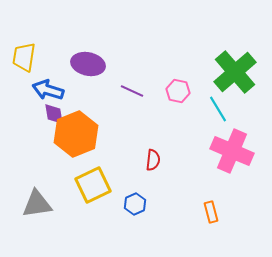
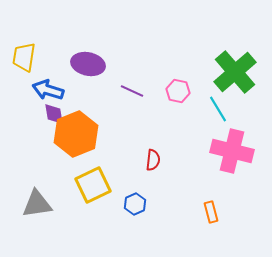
pink cross: rotated 9 degrees counterclockwise
